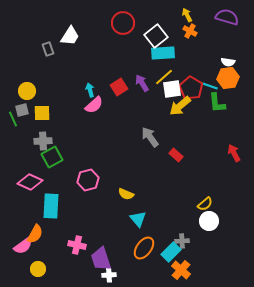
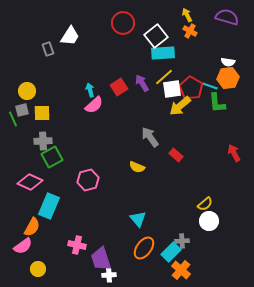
yellow semicircle at (126, 194): moved 11 px right, 27 px up
cyan rectangle at (51, 206): moved 2 px left; rotated 20 degrees clockwise
orange semicircle at (35, 234): moved 3 px left, 7 px up
